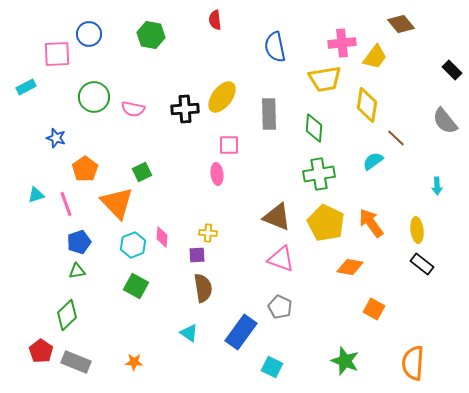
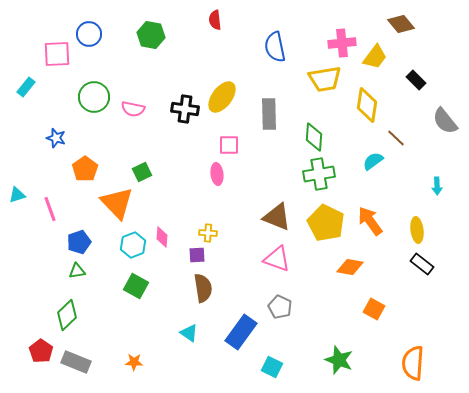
black rectangle at (452, 70): moved 36 px left, 10 px down
cyan rectangle at (26, 87): rotated 24 degrees counterclockwise
black cross at (185, 109): rotated 12 degrees clockwise
green diamond at (314, 128): moved 9 px down
cyan triangle at (36, 195): moved 19 px left
pink line at (66, 204): moved 16 px left, 5 px down
orange arrow at (371, 223): moved 1 px left, 2 px up
pink triangle at (281, 259): moved 4 px left
green star at (345, 361): moved 6 px left, 1 px up
